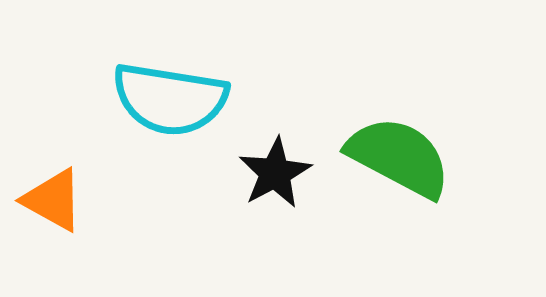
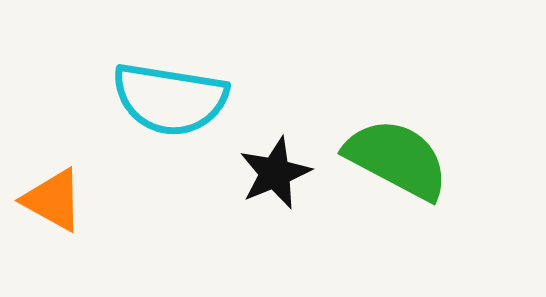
green semicircle: moved 2 px left, 2 px down
black star: rotated 6 degrees clockwise
